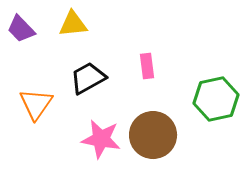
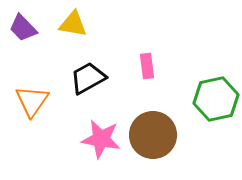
yellow triangle: rotated 16 degrees clockwise
purple trapezoid: moved 2 px right, 1 px up
orange triangle: moved 4 px left, 3 px up
